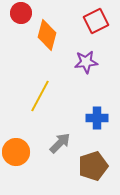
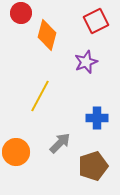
purple star: rotated 15 degrees counterclockwise
